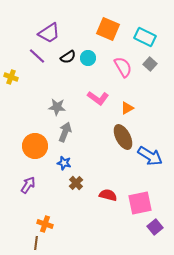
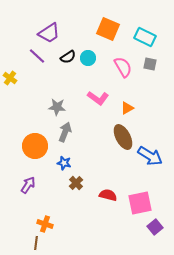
gray square: rotated 32 degrees counterclockwise
yellow cross: moved 1 px left, 1 px down; rotated 16 degrees clockwise
